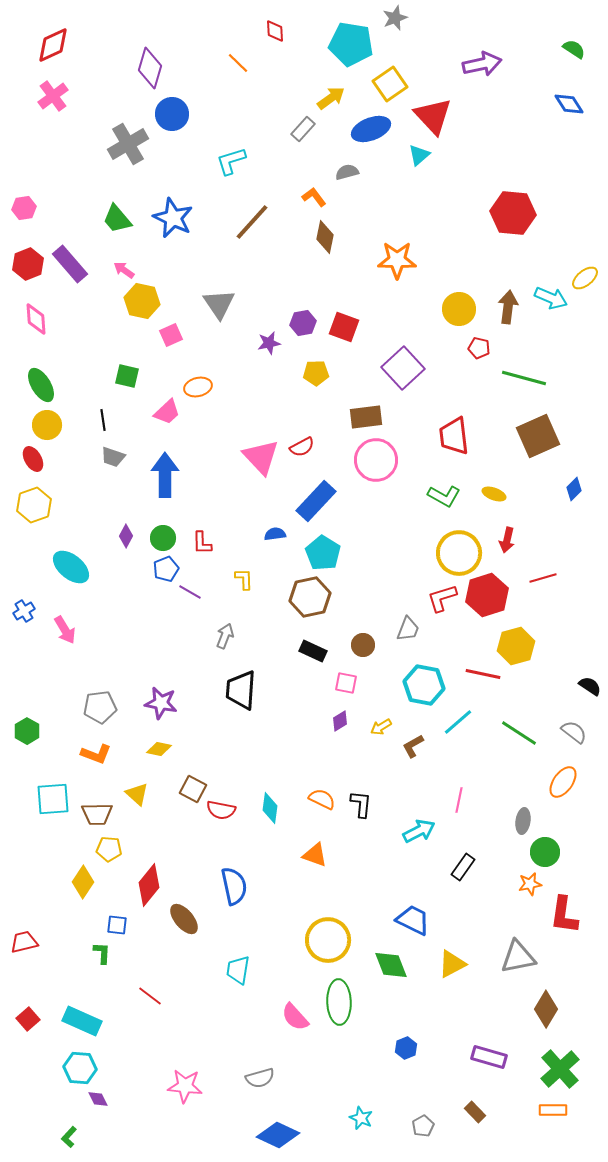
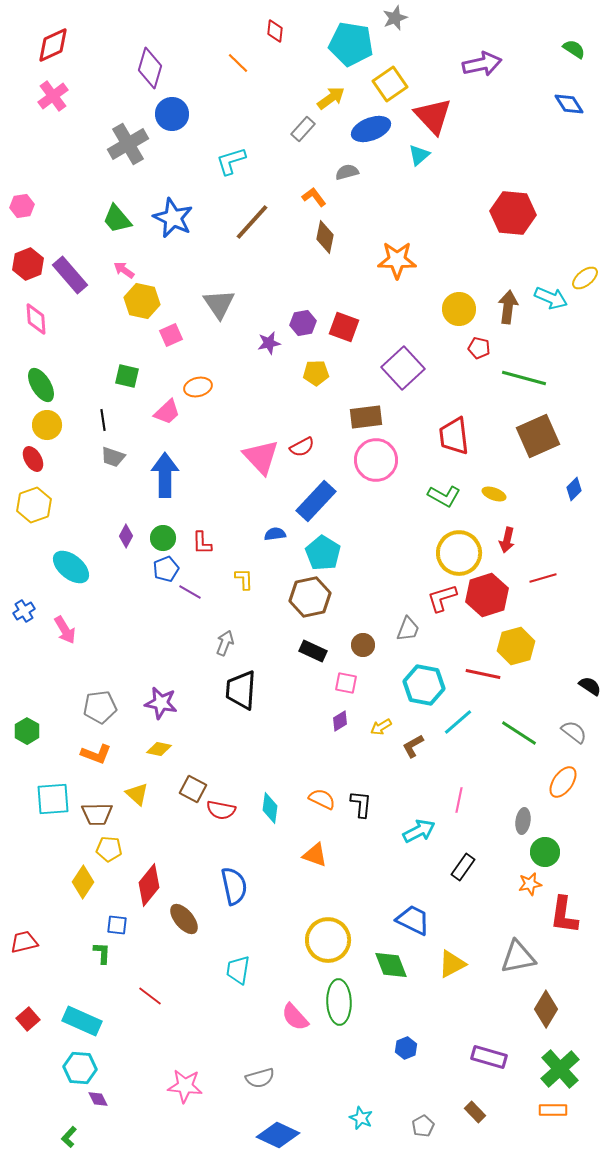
red diamond at (275, 31): rotated 10 degrees clockwise
pink hexagon at (24, 208): moved 2 px left, 2 px up
purple rectangle at (70, 264): moved 11 px down
gray arrow at (225, 636): moved 7 px down
